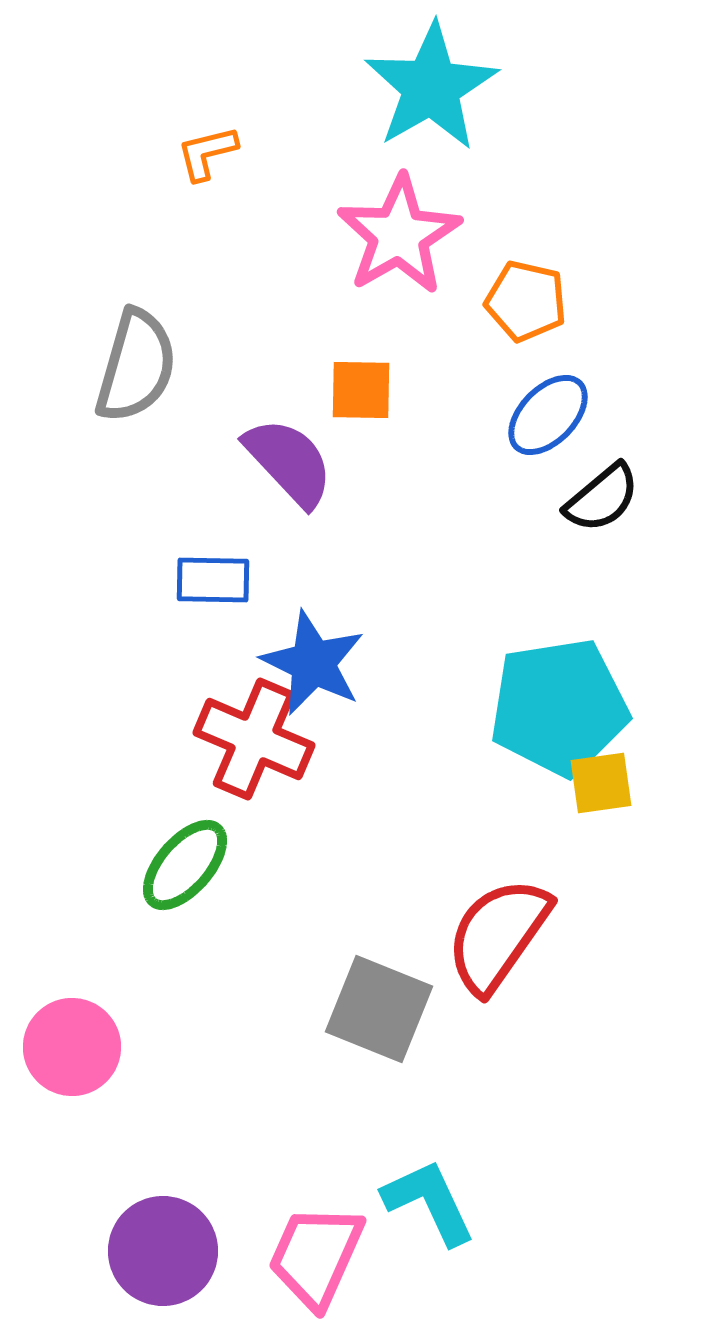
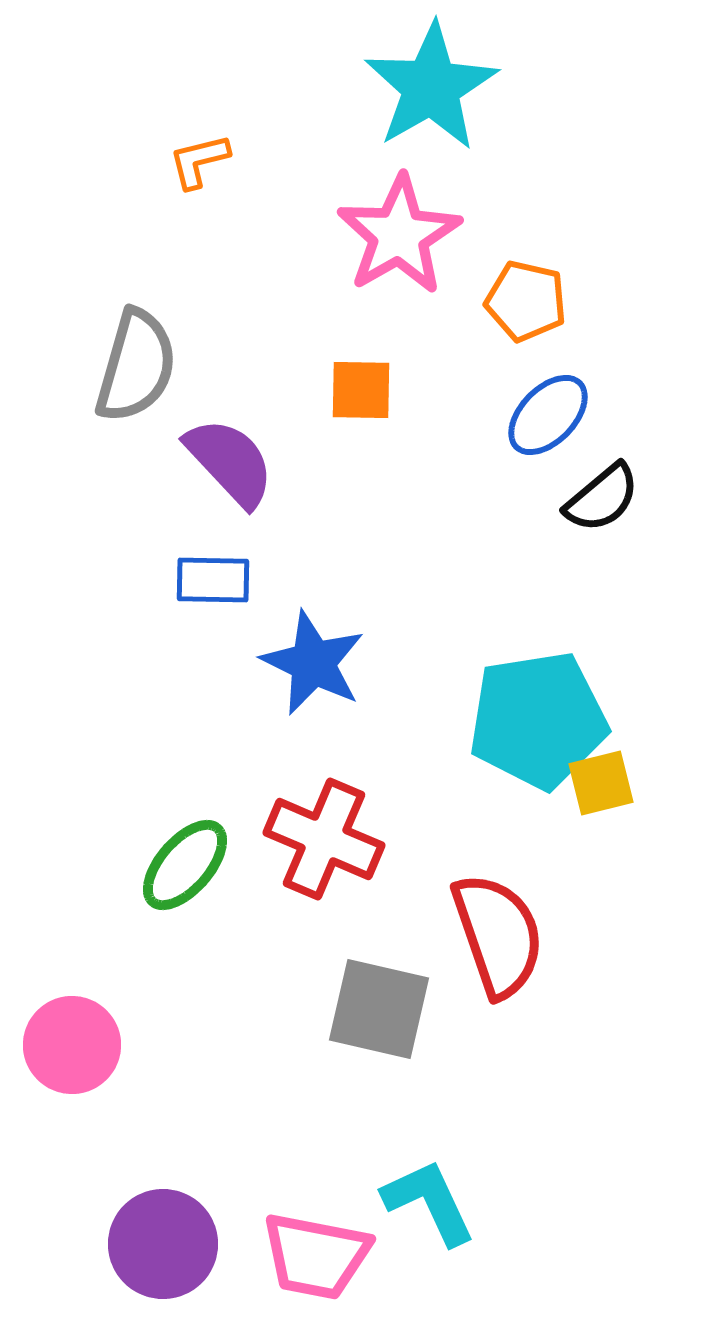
orange L-shape: moved 8 px left, 8 px down
purple semicircle: moved 59 px left
cyan pentagon: moved 21 px left, 13 px down
red cross: moved 70 px right, 100 px down
yellow square: rotated 6 degrees counterclockwise
red semicircle: rotated 126 degrees clockwise
gray square: rotated 9 degrees counterclockwise
pink circle: moved 2 px up
purple circle: moved 7 px up
pink trapezoid: rotated 103 degrees counterclockwise
